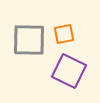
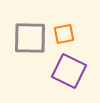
gray square: moved 1 px right, 2 px up
